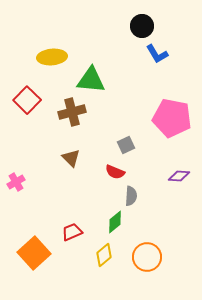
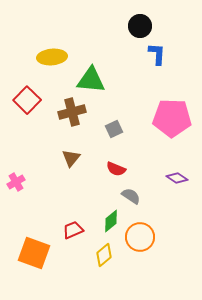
black circle: moved 2 px left
blue L-shape: rotated 145 degrees counterclockwise
pink pentagon: rotated 9 degrees counterclockwise
gray square: moved 12 px left, 16 px up
brown triangle: rotated 24 degrees clockwise
red semicircle: moved 1 px right, 3 px up
purple diamond: moved 2 px left, 2 px down; rotated 30 degrees clockwise
gray semicircle: rotated 60 degrees counterclockwise
green diamond: moved 4 px left, 1 px up
red trapezoid: moved 1 px right, 2 px up
orange square: rotated 28 degrees counterclockwise
orange circle: moved 7 px left, 20 px up
